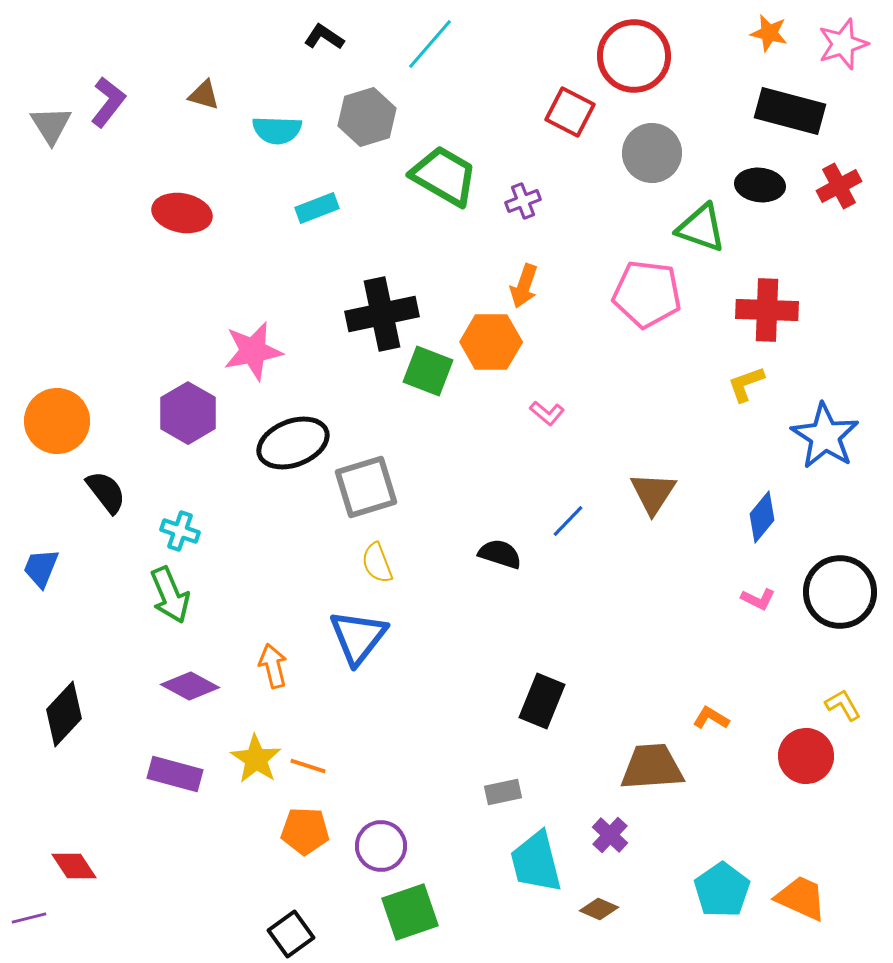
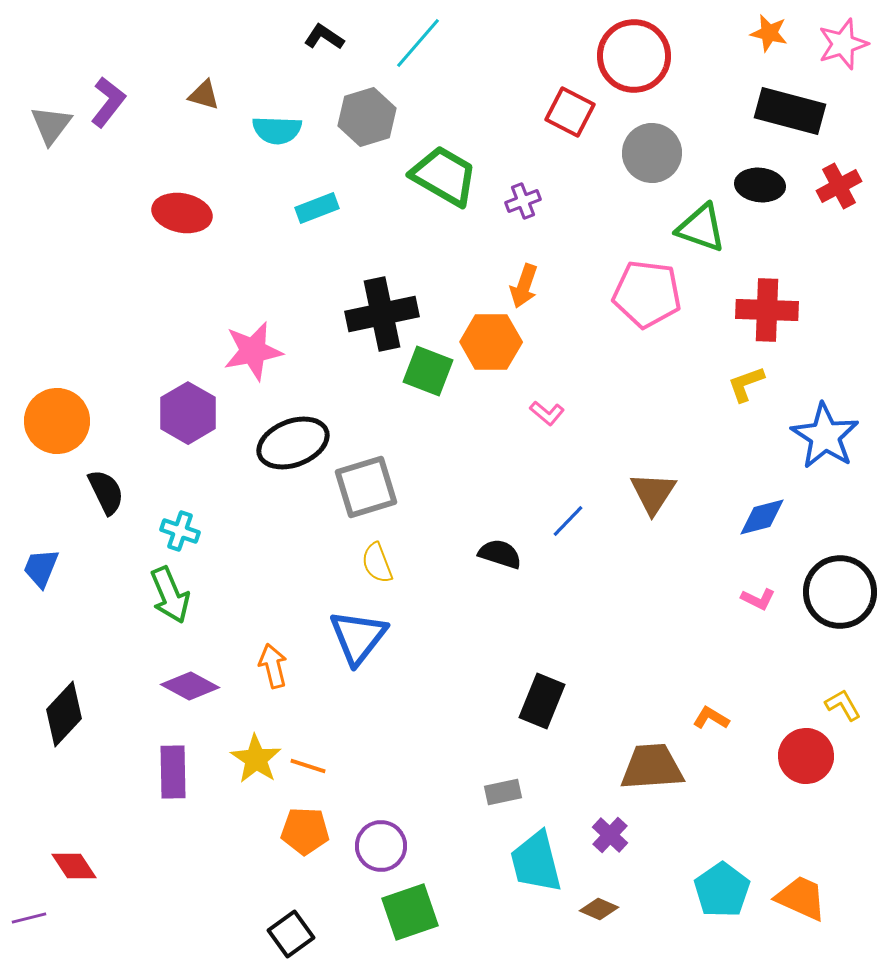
cyan line at (430, 44): moved 12 px left, 1 px up
gray triangle at (51, 125): rotated 9 degrees clockwise
black semicircle at (106, 492): rotated 12 degrees clockwise
blue diamond at (762, 517): rotated 36 degrees clockwise
purple rectangle at (175, 774): moved 2 px left, 2 px up; rotated 74 degrees clockwise
